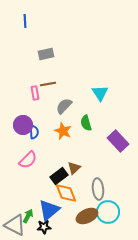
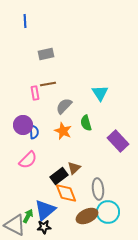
blue triangle: moved 4 px left
